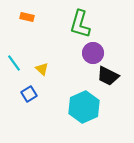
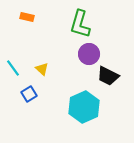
purple circle: moved 4 px left, 1 px down
cyan line: moved 1 px left, 5 px down
